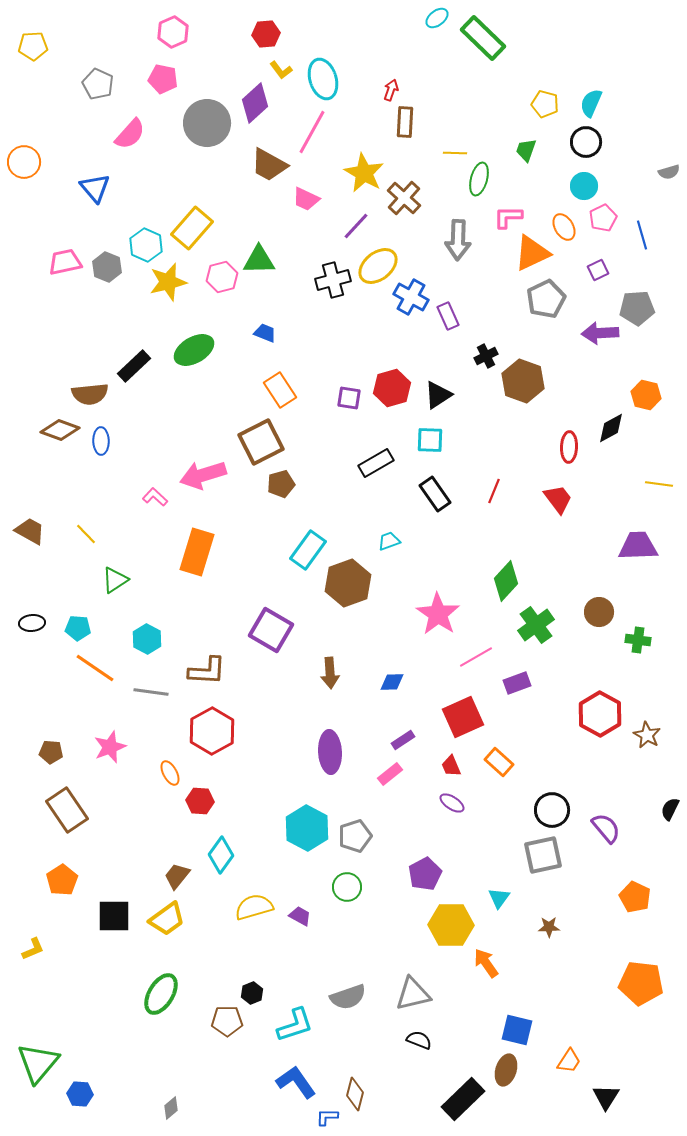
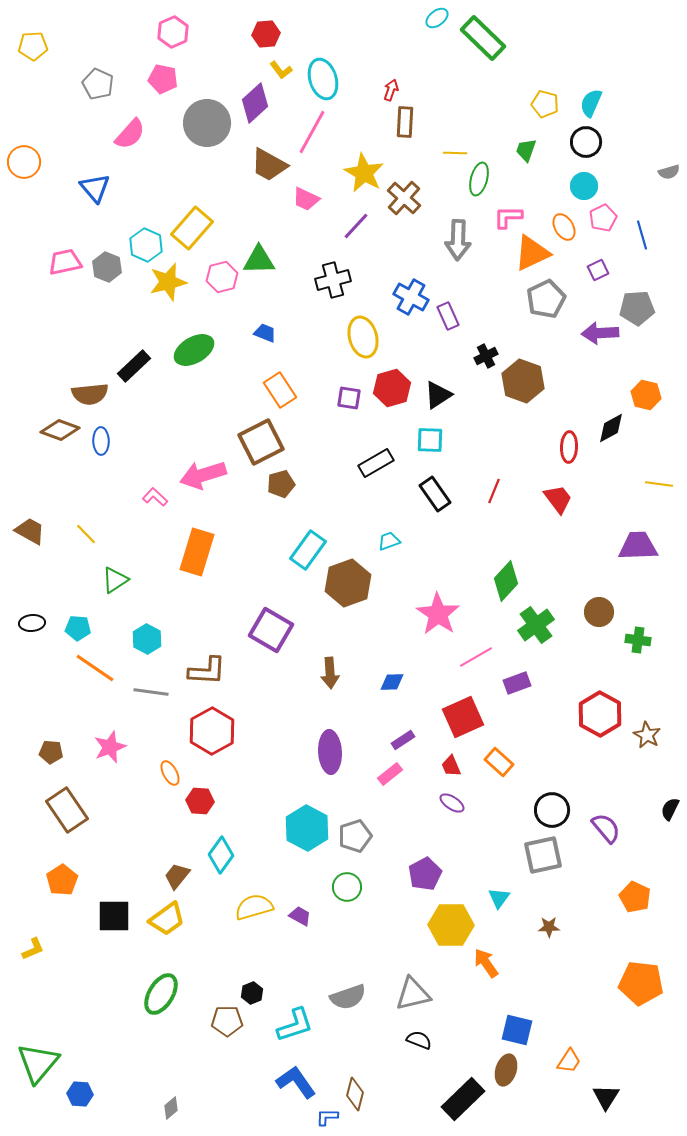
yellow ellipse at (378, 266): moved 15 px left, 71 px down; rotated 66 degrees counterclockwise
